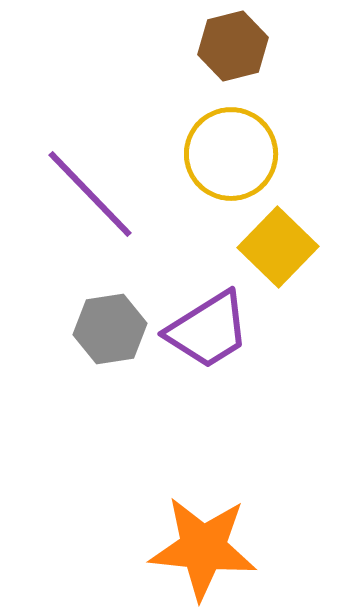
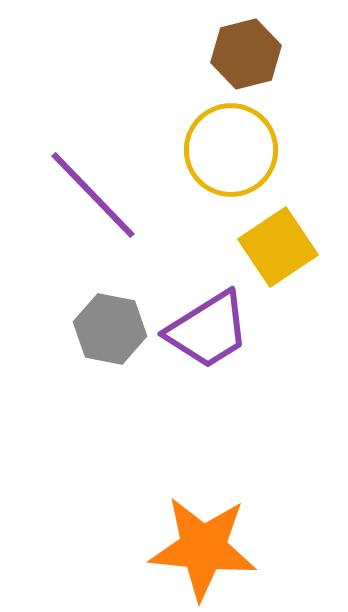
brown hexagon: moved 13 px right, 8 px down
yellow circle: moved 4 px up
purple line: moved 3 px right, 1 px down
yellow square: rotated 12 degrees clockwise
gray hexagon: rotated 20 degrees clockwise
